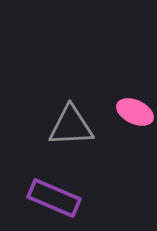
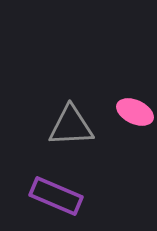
purple rectangle: moved 2 px right, 2 px up
